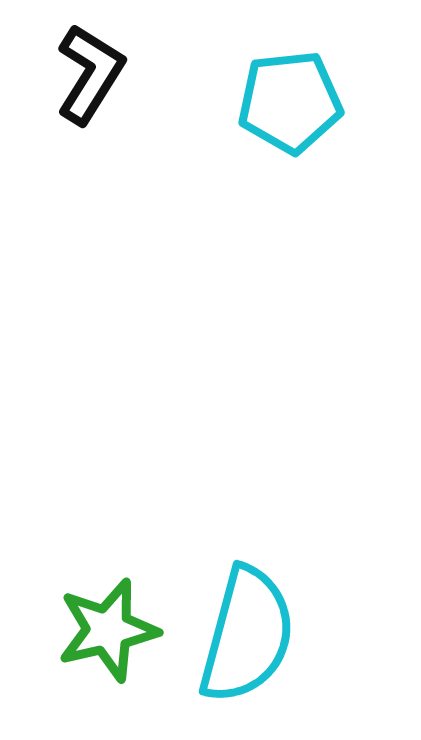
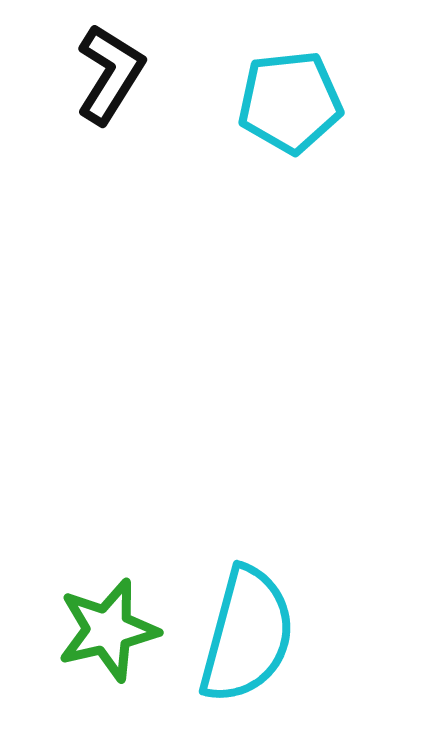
black L-shape: moved 20 px right
